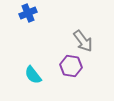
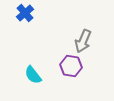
blue cross: moved 3 px left; rotated 18 degrees counterclockwise
gray arrow: rotated 60 degrees clockwise
